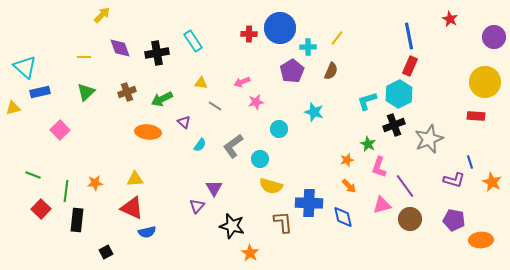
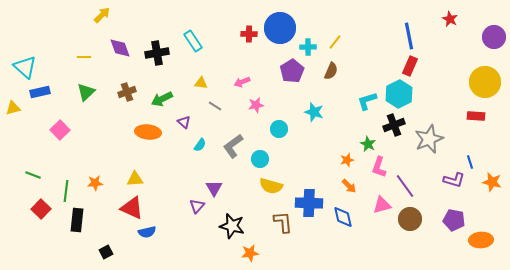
yellow line at (337, 38): moved 2 px left, 4 px down
pink star at (256, 102): moved 3 px down
orange star at (492, 182): rotated 12 degrees counterclockwise
orange star at (250, 253): rotated 30 degrees clockwise
